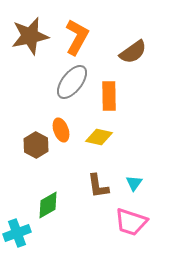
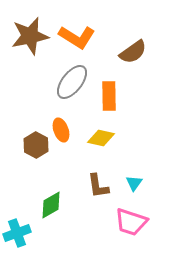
orange L-shape: rotated 93 degrees clockwise
yellow diamond: moved 2 px right, 1 px down
green diamond: moved 3 px right
